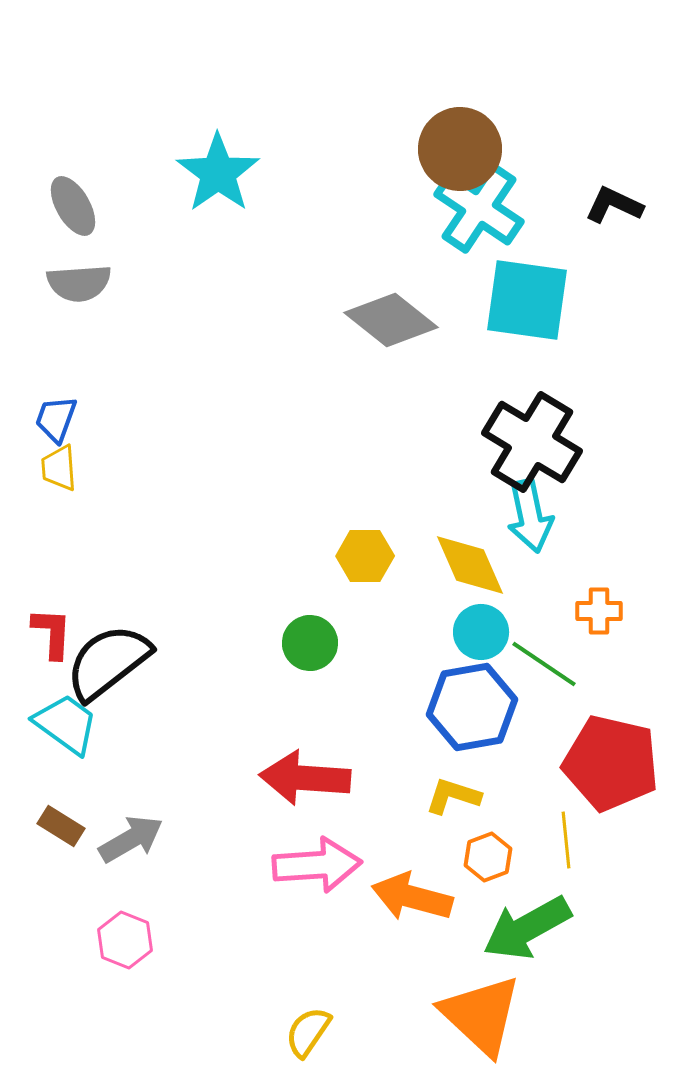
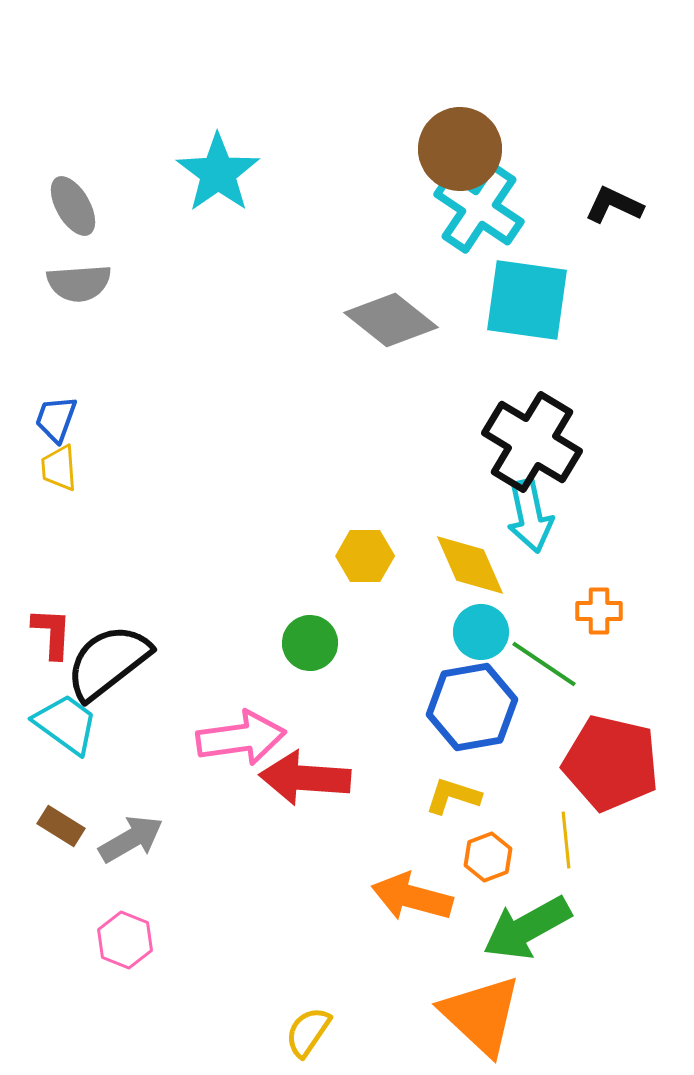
pink arrow: moved 76 px left, 127 px up; rotated 4 degrees counterclockwise
